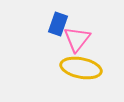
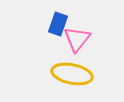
yellow ellipse: moved 9 px left, 6 px down
